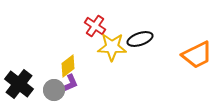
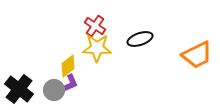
yellow star: moved 15 px left, 1 px down
black cross: moved 5 px down
